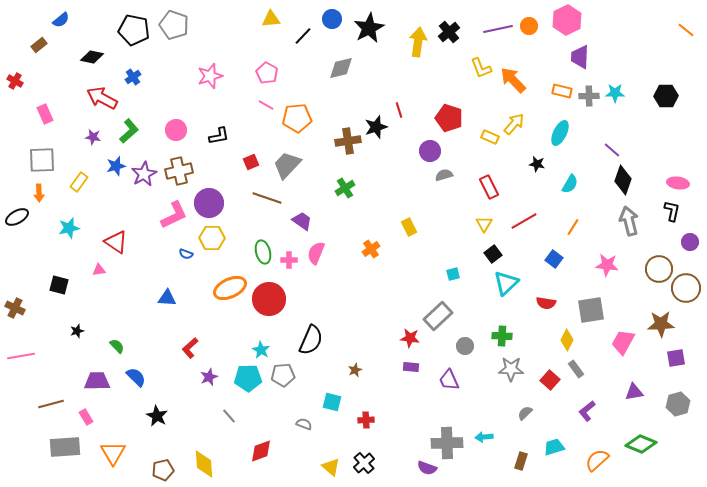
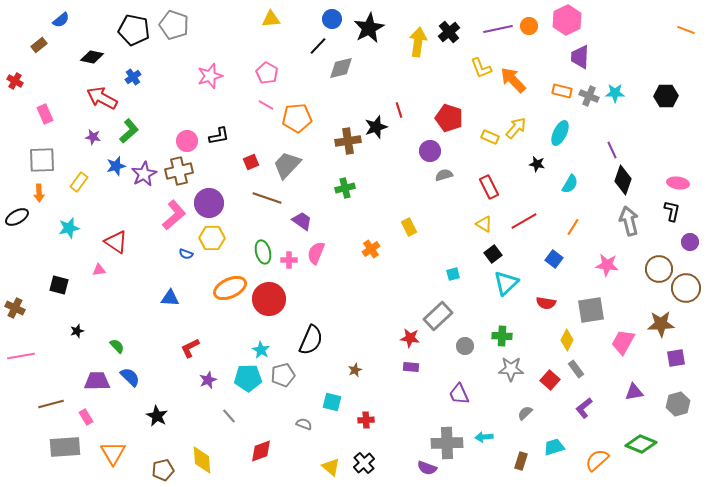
orange line at (686, 30): rotated 18 degrees counterclockwise
black line at (303, 36): moved 15 px right, 10 px down
gray cross at (589, 96): rotated 24 degrees clockwise
yellow arrow at (514, 124): moved 2 px right, 4 px down
pink circle at (176, 130): moved 11 px right, 11 px down
purple line at (612, 150): rotated 24 degrees clockwise
green cross at (345, 188): rotated 18 degrees clockwise
pink L-shape at (174, 215): rotated 16 degrees counterclockwise
yellow triangle at (484, 224): rotated 30 degrees counterclockwise
blue triangle at (167, 298): moved 3 px right
red L-shape at (190, 348): rotated 15 degrees clockwise
gray pentagon at (283, 375): rotated 10 degrees counterclockwise
blue semicircle at (136, 377): moved 6 px left
purple star at (209, 377): moved 1 px left, 3 px down
purple trapezoid at (449, 380): moved 10 px right, 14 px down
purple L-shape at (587, 411): moved 3 px left, 3 px up
yellow diamond at (204, 464): moved 2 px left, 4 px up
